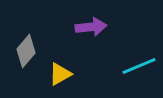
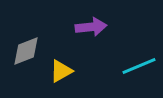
gray diamond: rotated 28 degrees clockwise
yellow triangle: moved 1 px right, 3 px up
